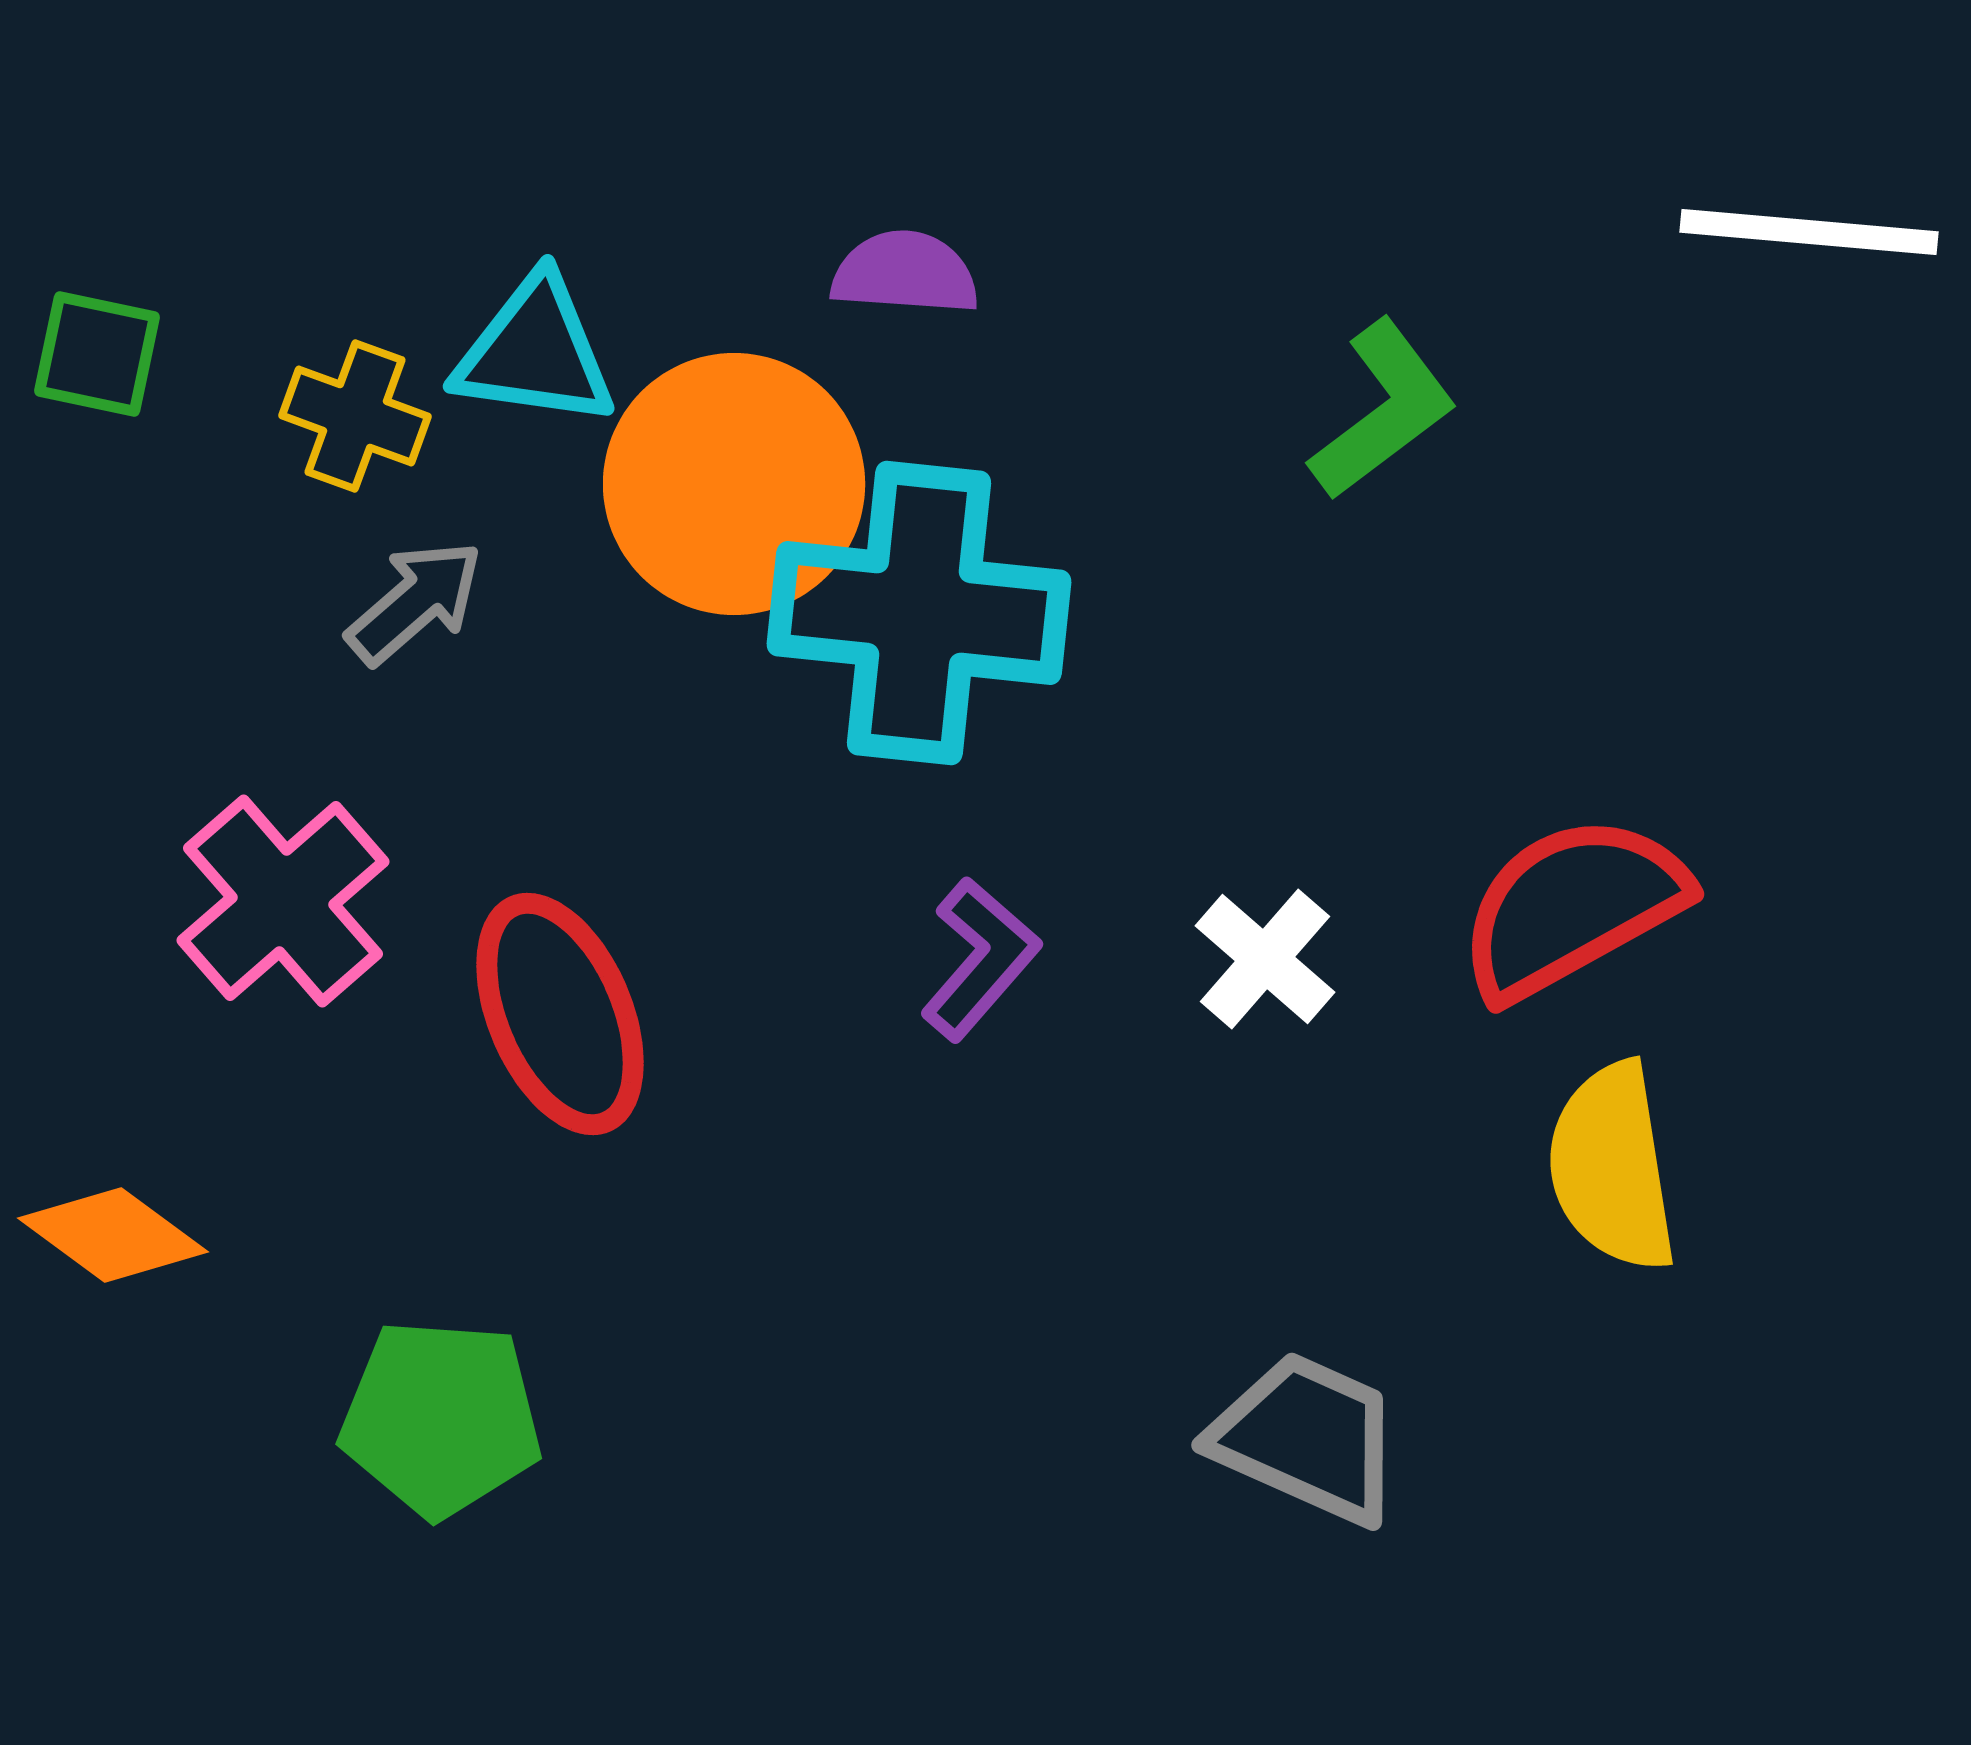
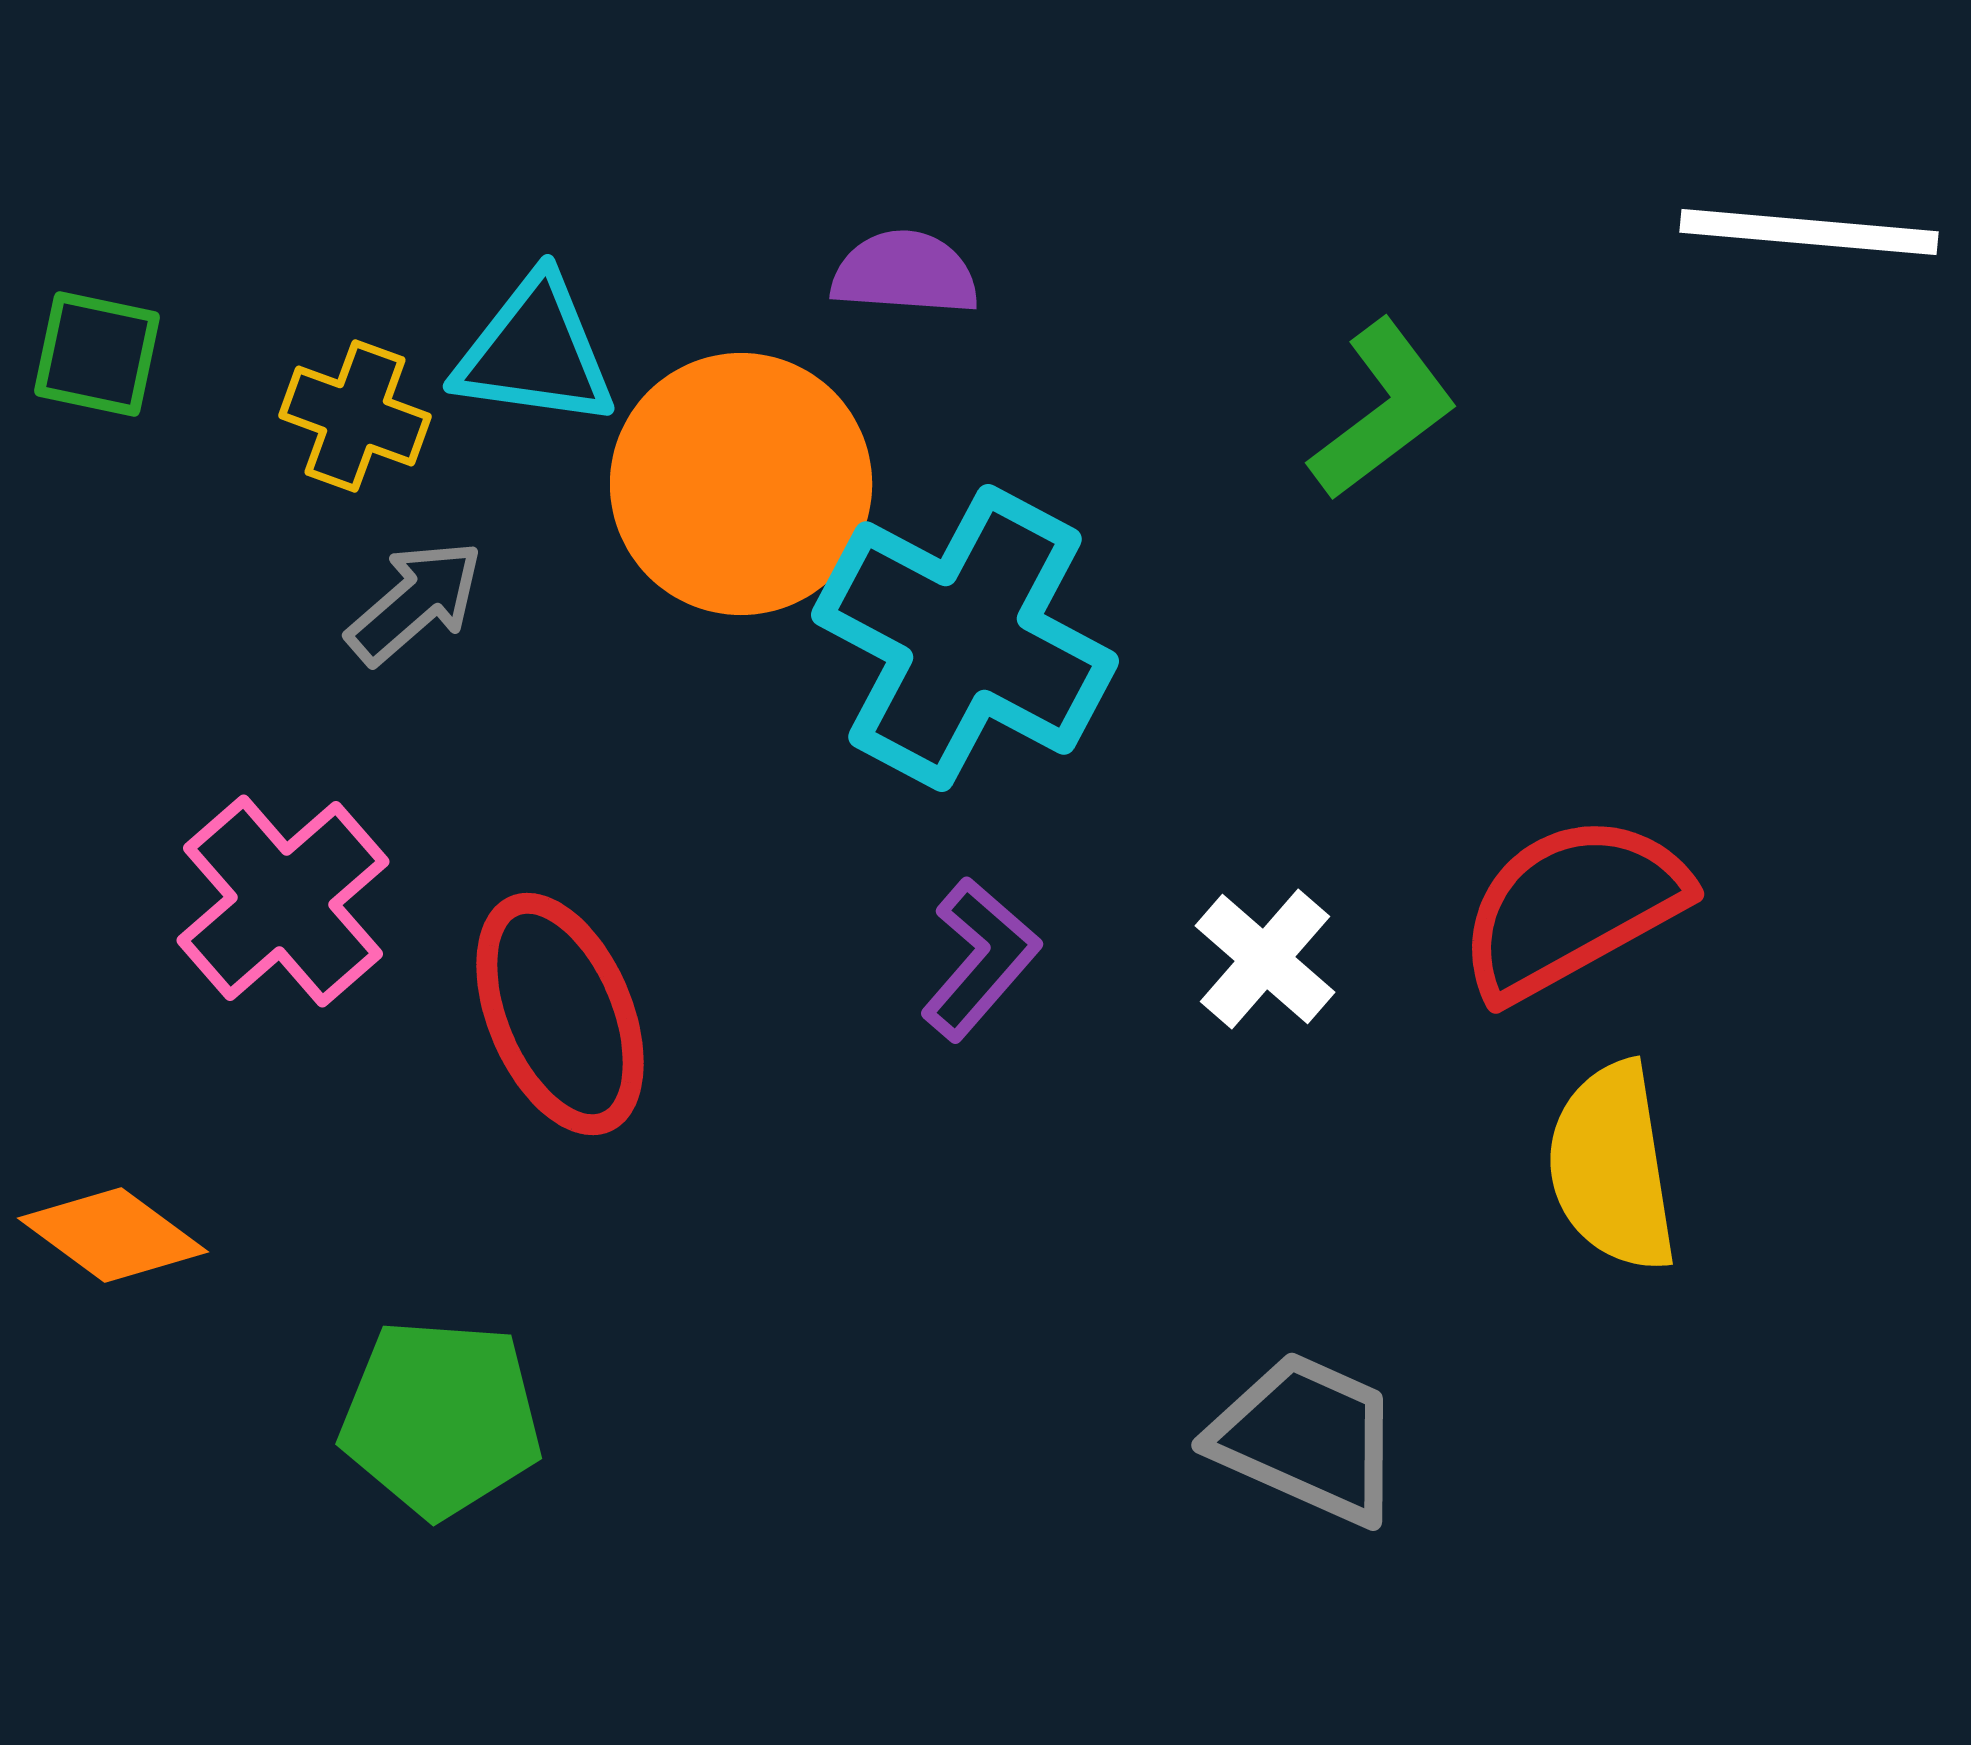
orange circle: moved 7 px right
cyan cross: moved 46 px right, 25 px down; rotated 22 degrees clockwise
